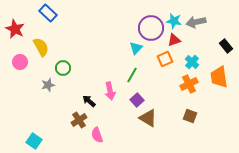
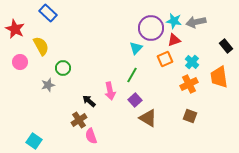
yellow semicircle: moved 1 px up
purple square: moved 2 px left
pink semicircle: moved 6 px left, 1 px down
